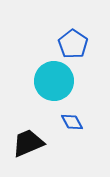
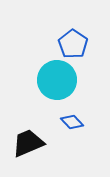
cyan circle: moved 3 px right, 1 px up
blue diamond: rotated 15 degrees counterclockwise
